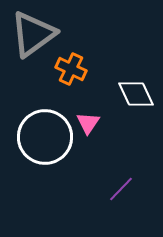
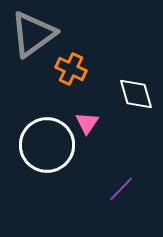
white diamond: rotated 9 degrees clockwise
pink triangle: moved 1 px left
white circle: moved 2 px right, 8 px down
